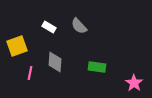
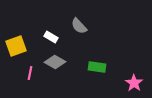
white rectangle: moved 2 px right, 10 px down
yellow square: moved 1 px left
gray diamond: rotated 65 degrees counterclockwise
